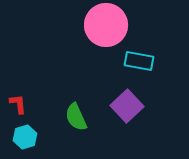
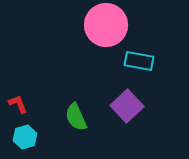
red L-shape: rotated 15 degrees counterclockwise
